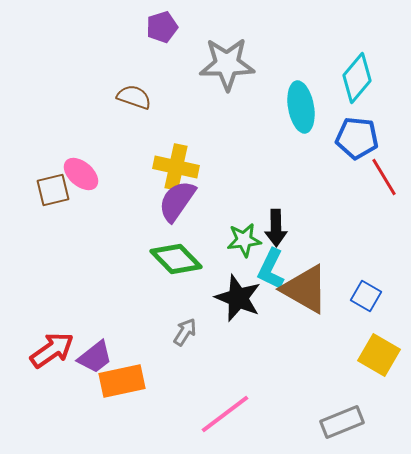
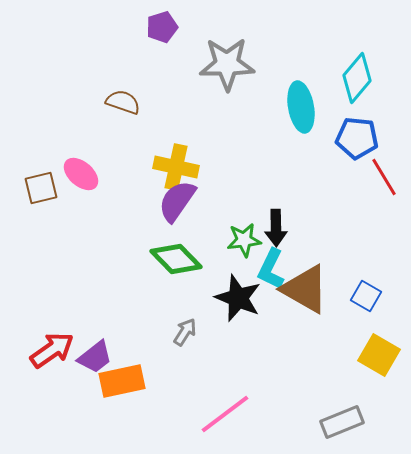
brown semicircle: moved 11 px left, 5 px down
brown square: moved 12 px left, 2 px up
